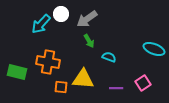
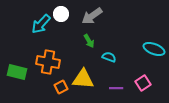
gray arrow: moved 5 px right, 3 px up
orange square: rotated 32 degrees counterclockwise
